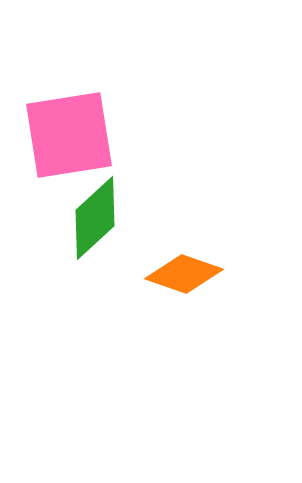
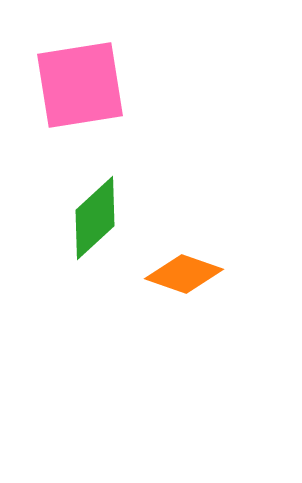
pink square: moved 11 px right, 50 px up
